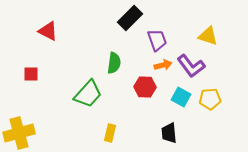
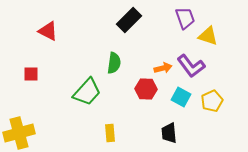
black rectangle: moved 1 px left, 2 px down
purple trapezoid: moved 28 px right, 22 px up
orange arrow: moved 3 px down
red hexagon: moved 1 px right, 2 px down
green trapezoid: moved 1 px left, 2 px up
yellow pentagon: moved 2 px right, 2 px down; rotated 20 degrees counterclockwise
yellow rectangle: rotated 18 degrees counterclockwise
